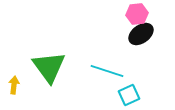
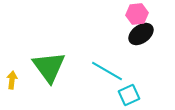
cyan line: rotated 12 degrees clockwise
yellow arrow: moved 2 px left, 5 px up
